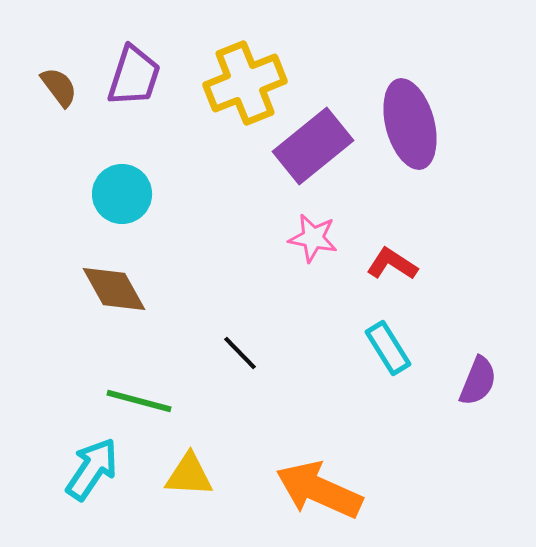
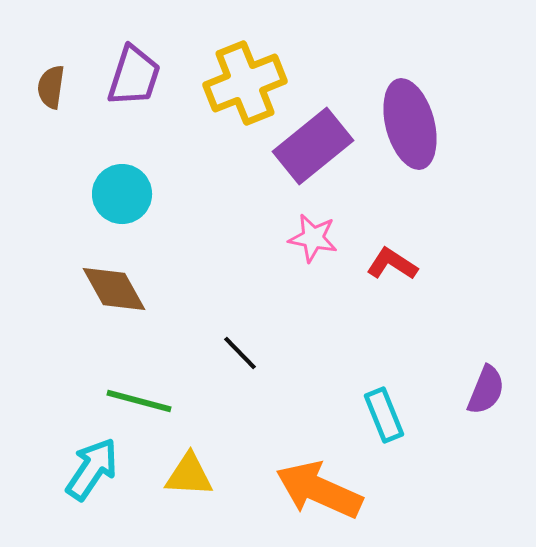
brown semicircle: moved 8 px left; rotated 135 degrees counterclockwise
cyan rectangle: moved 4 px left, 67 px down; rotated 10 degrees clockwise
purple semicircle: moved 8 px right, 9 px down
